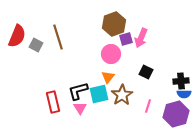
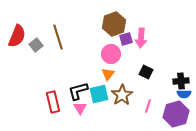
pink arrow: rotated 18 degrees counterclockwise
gray square: rotated 24 degrees clockwise
orange triangle: moved 3 px up
